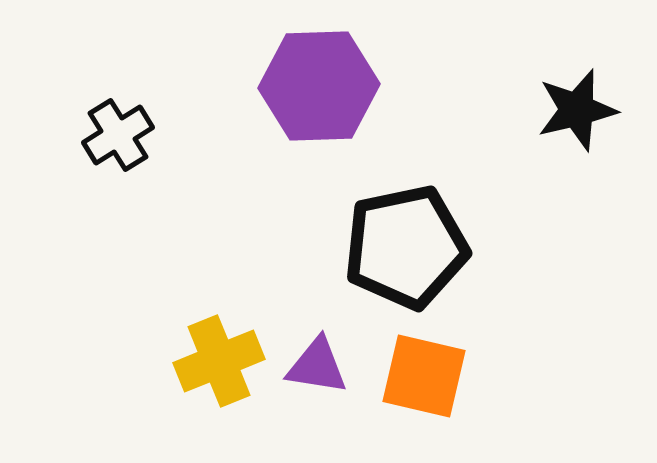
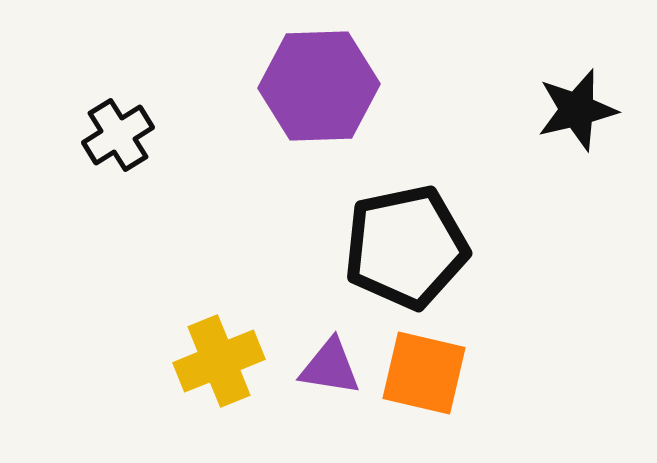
purple triangle: moved 13 px right, 1 px down
orange square: moved 3 px up
